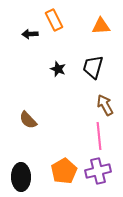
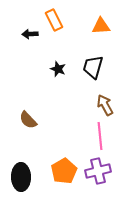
pink line: moved 1 px right
